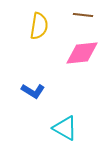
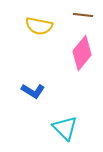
yellow semicircle: rotated 92 degrees clockwise
pink diamond: rotated 44 degrees counterclockwise
cyan triangle: rotated 16 degrees clockwise
